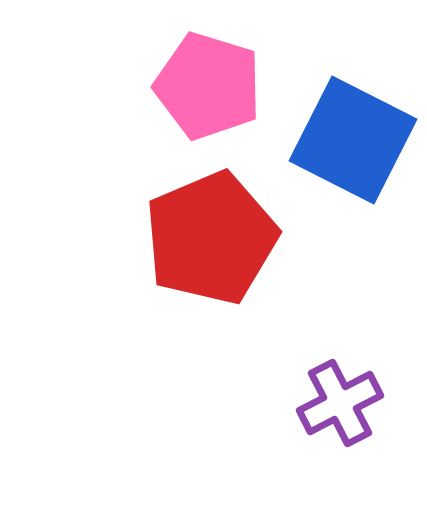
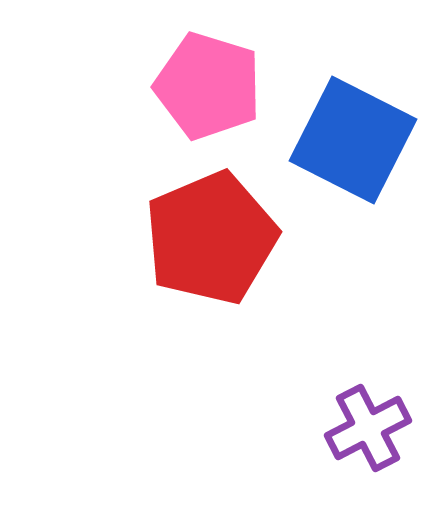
purple cross: moved 28 px right, 25 px down
